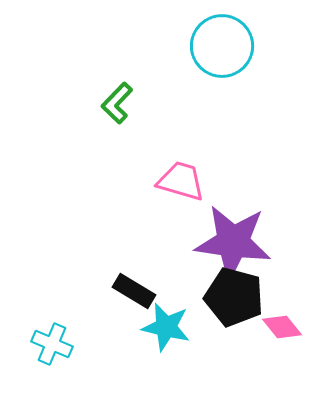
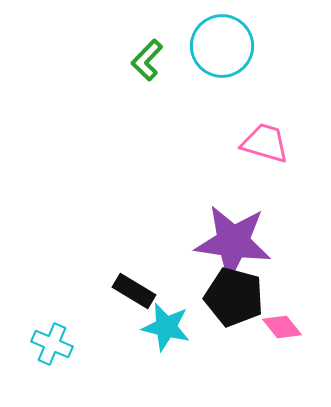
green L-shape: moved 30 px right, 43 px up
pink trapezoid: moved 84 px right, 38 px up
